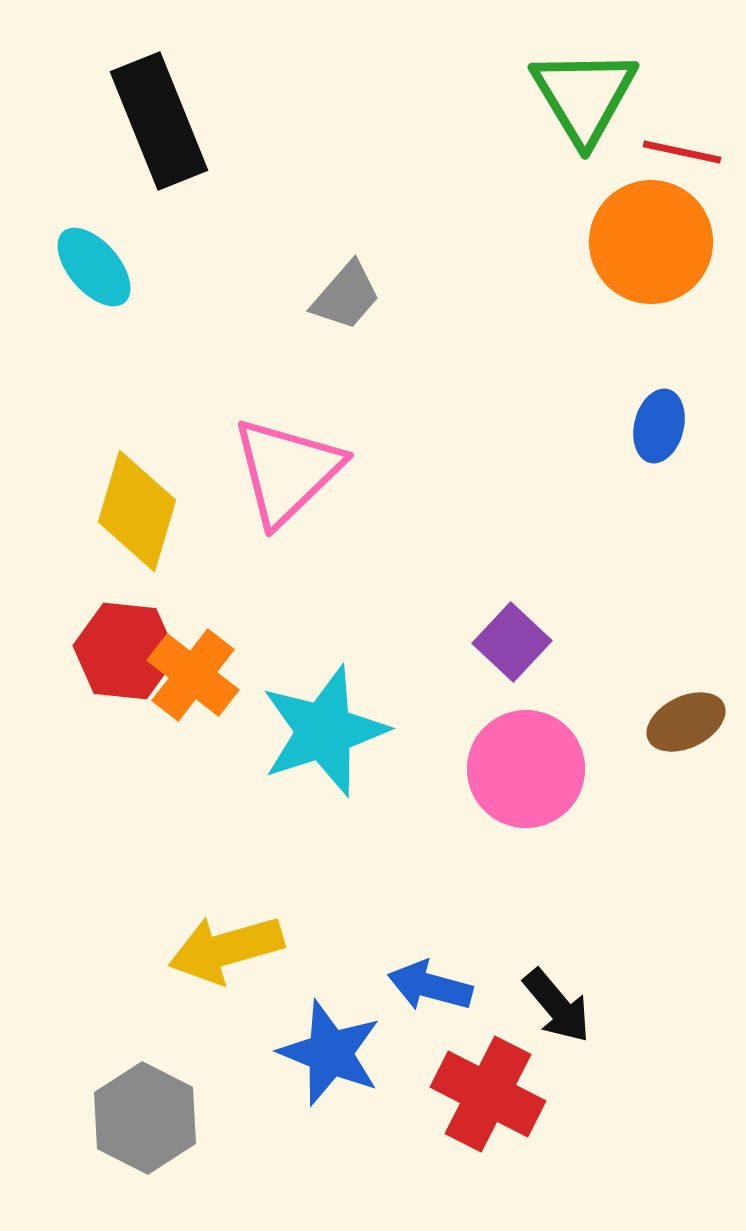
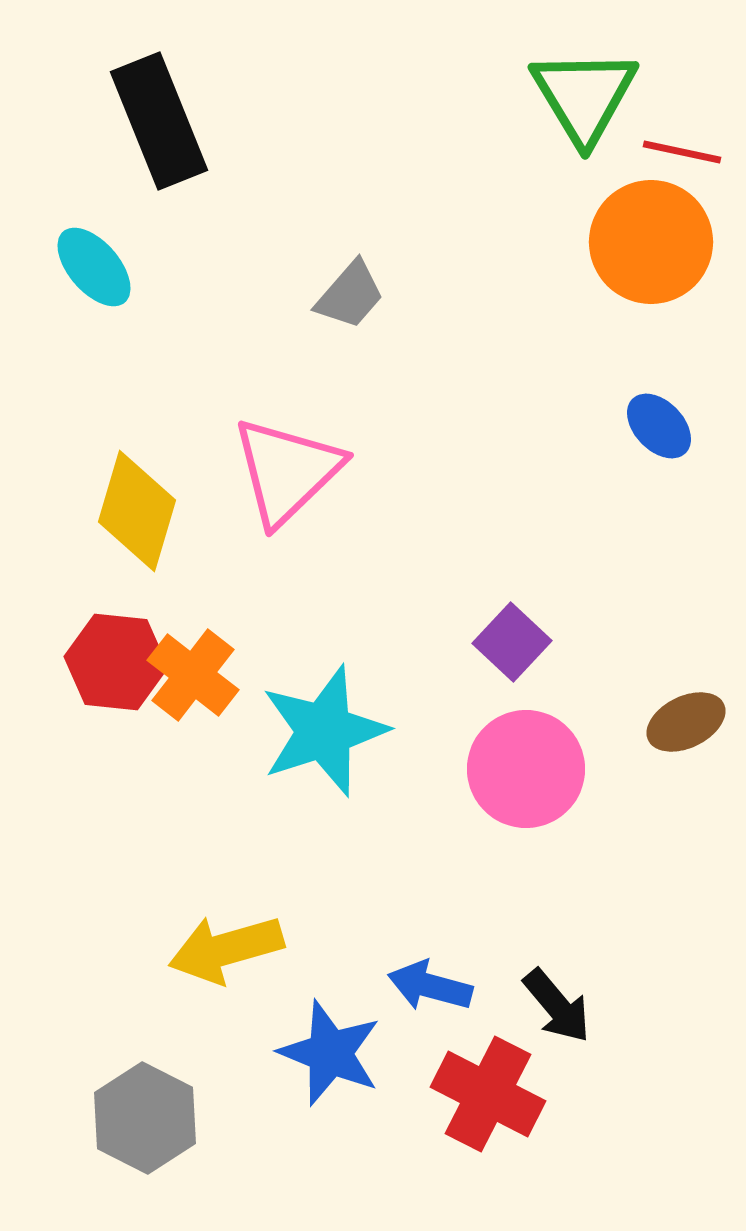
gray trapezoid: moved 4 px right, 1 px up
blue ellipse: rotated 58 degrees counterclockwise
red hexagon: moved 9 px left, 11 px down
